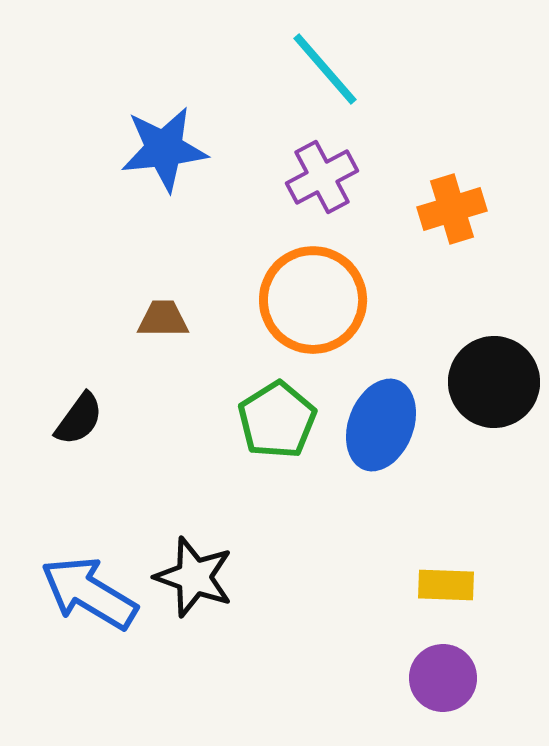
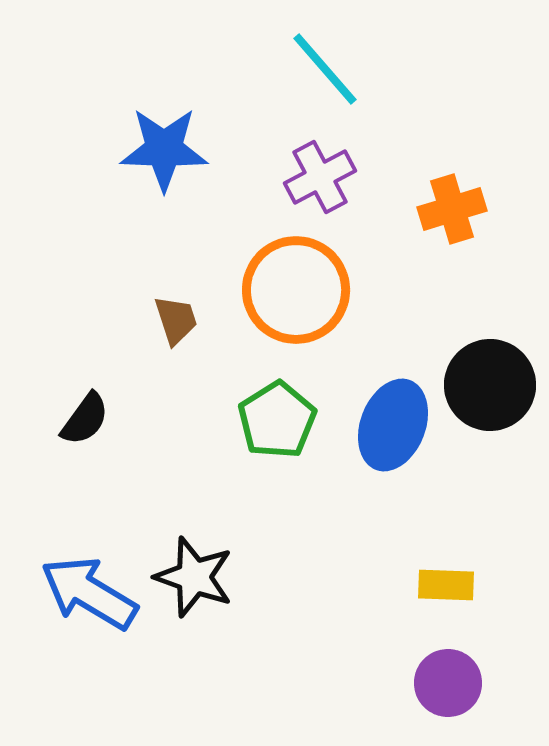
blue star: rotated 8 degrees clockwise
purple cross: moved 2 px left
orange circle: moved 17 px left, 10 px up
brown trapezoid: moved 13 px right, 1 px down; rotated 72 degrees clockwise
black circle: moved 4 px left, 3 px down
black semicircle: moved 6 px right
blue ellipse: moved 12 px right
purple circle: moved 5 px right, 5 px down
